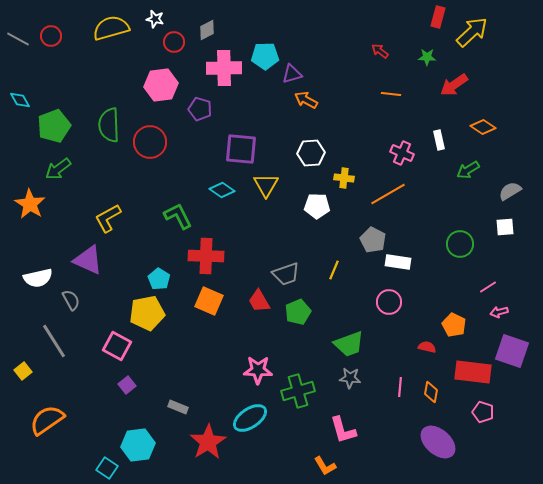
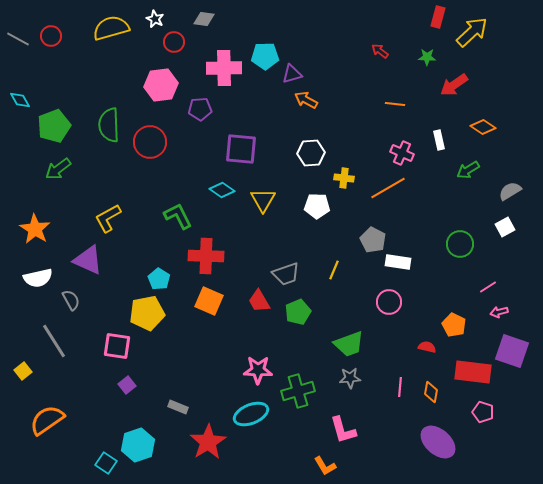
white star at (155, 19): rotated 12 degrees clockwise
gray diamond at (207, 30): moved 3 px left, 11 px up; rotated 35 degrees clockwise
orange line at (391, 94): moved 4 px right, 10 px down
purple pentagon at (200, 109): rotated 20 degrees counterclockwise
yellow triangle at (266, 185): moved 3 px left, 15 px down
orange line at (388, 194): moved 6 px up
orange star at (30, 204): moved 5 px right, 25 px down
white square at (505, 227): rotated 24 degrees counterclockwise
pink square at (117, 346): rotated 20 degrees counterclockwise
gray star at (350, 378): rotated 10 degrees counterclockwise
cyan ellipse at (250, 418): moved 1 px right, 4 px up; rotated 12 degrees clockwise
cyan hexagon at (138, 445): rotated 12 degrees counterclockwise
cyan square at (107, 468): moved 1 px left, 5 px up
